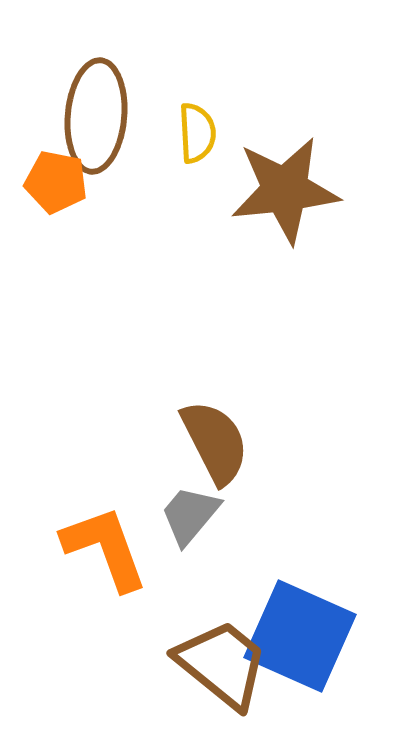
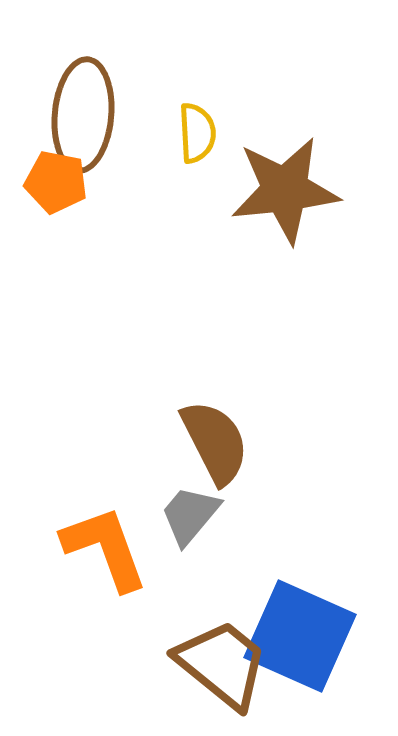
brown ellipse: moved 13 px left, 1 px up
